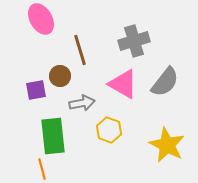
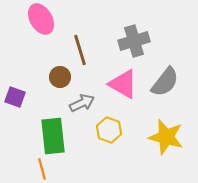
brown circle: moved 1 px down
purple square: moved 21 px left, 7 px down; rotated 30 degrees clockwise
gray arrow: rotated 15 degrees counterclockwise
yellow star: moved 1 px left, 8 px up; rotated 12 degrees counterclockwise
